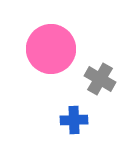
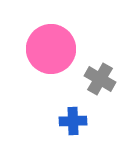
blue cross: moved 1 px left, 1 px down
